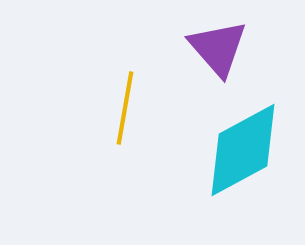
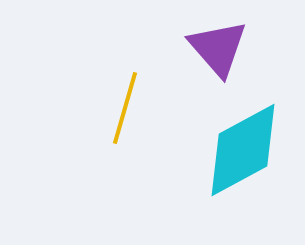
yellow line: rotated 6 degrees clockwise
